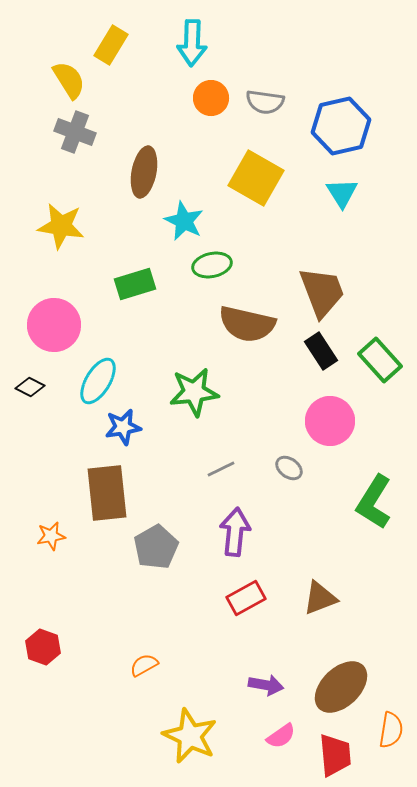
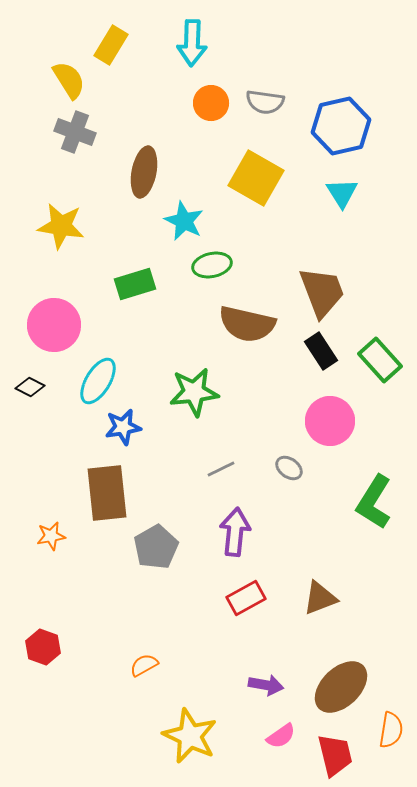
orange circle at (211, 98): moved 5 px down
red trapezoid at (335, 755): rotated 9 degrees counterclockwise
